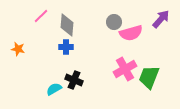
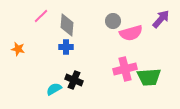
gray circle: moved 1 px left, 1 px up
pink cross: rotated 15 degrees clockwise
green trapezoid: rotated 115 degrees counterclockwise
